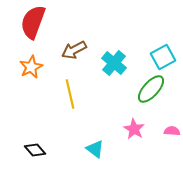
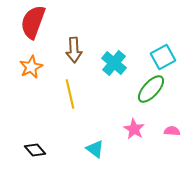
brown arrow: rotated 65 degrees counterclockwise
